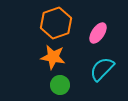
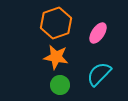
orange star: moved 3 px right
cyan semicircle: moved 3 px left, 5 px down
